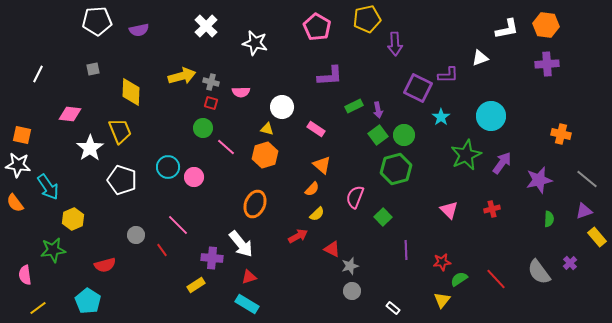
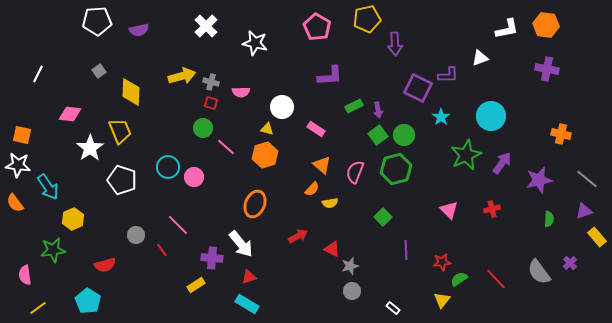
purple cross at (547, 64): moved 5 px down; rotated 15 degrees clockwise
gray square at (93, 69): moved 6 px right, 2 px down; rotated 24 degrees counterclockwise
pink semicircle at (355, 197): moved 25 px up
yellow semicircle at (317, 214): moved 13 px right, 11 px up; rotated 35 degrees clockwise
